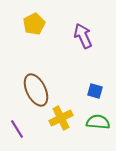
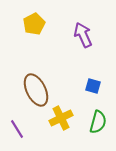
purple arrow: moved 1 px up
blue square: moved 2 px left, 5 px up
green semicircle: rotated 100 degrees clockwise
